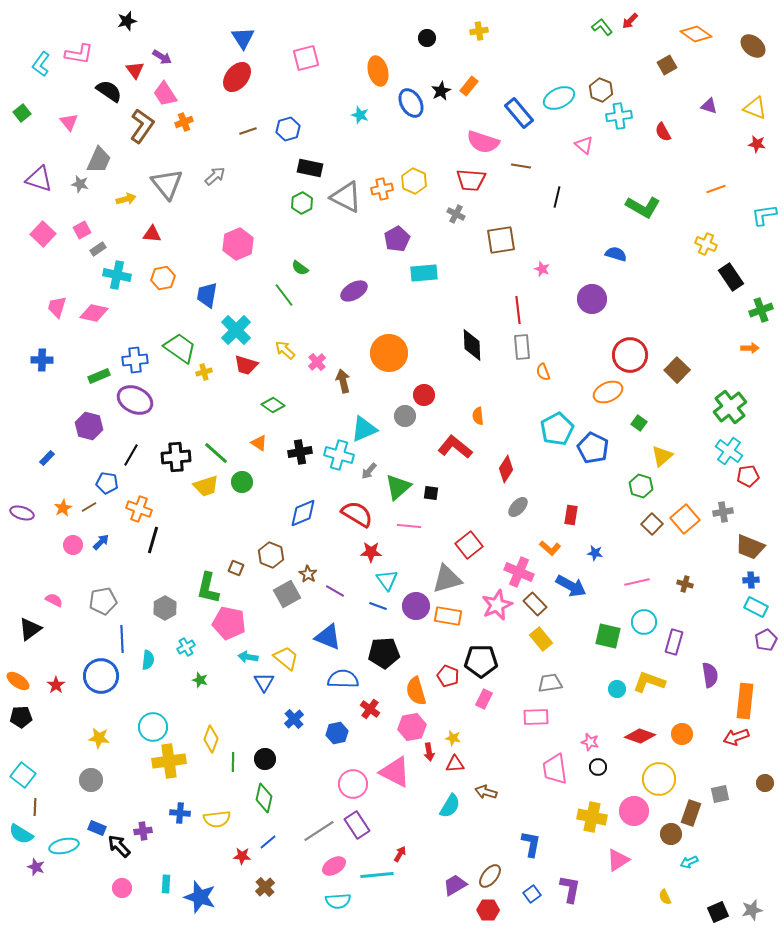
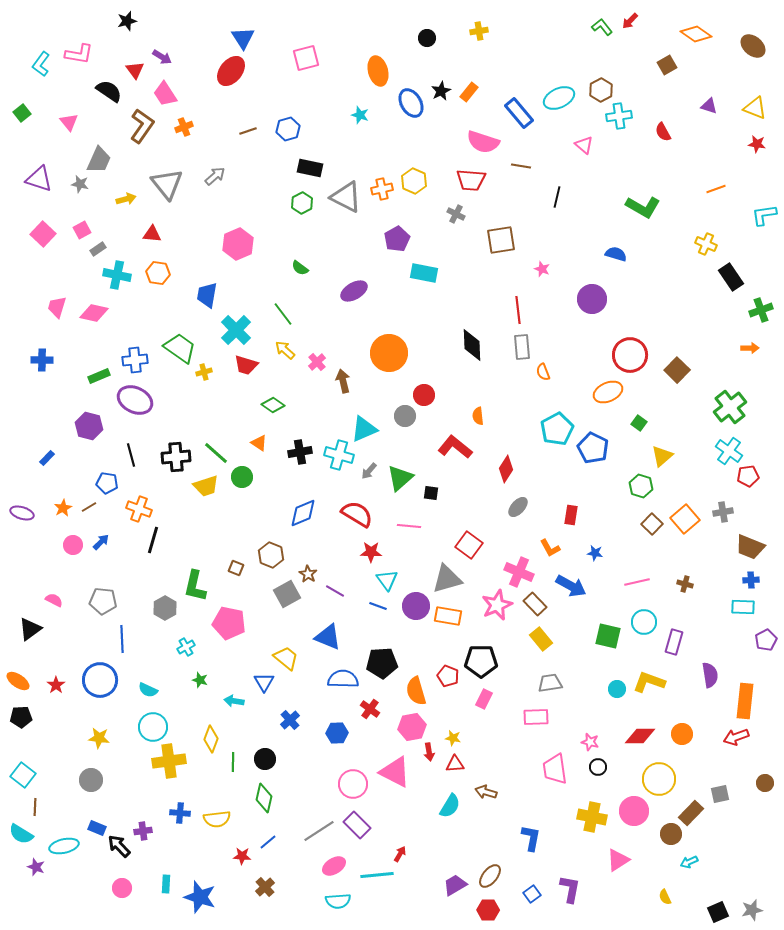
red ellipse at (237, 77): moved 6 px left, 6 px up
orange rectangle at (469, 86): moved 6 px down
brown hexagon at (601, 90): rotated 10 degrees clockwise
orange cross at (184, 122): moved 5 px down
cyan rectangle at (424, 273): rotated 16 degrees clockwise
orange hexagon at (163, 278): moved 5 px left, 5 px up; rotated 20 degrees clockwise
green line at (284, 295): moved 1 px left, 19 px down
black line at (131, 455): rotated 45 degrees counterclockwise
green circle at (242, 482): moved 5 px up
green triangle at (398, 487): moved 2 px right, 9 px up
red square at (469, 545): rotated 16 degrees counterclockwise
orange L-shape at (550, 548): rotated 20 degrees clockwise
green L-shape at (208, 588): moved 13 px left, 2 px up
gray pentagon at (103, 601): rotated 16 degrees clockwise
cyan rectangle at (756, 607): moved 13 px left; rotated 25 degrees counterclockwise
black pentagon at (384, 653): moved 2 px left, 10 px down
cyan arrow at (248, 657): moved 14 px left, 44 px down
cyan semicircle at (148, 660): moved 30 px down; rotated 108 degrees clockwise
blue circle at (101, 676): moved 1 px left, 4 px down
blue cross at (294, 719): moved 4 px left, 1 px down
blue hexagon at (337, 733): rotated 10 degrees clockwise
red diamond at (640, 736): rotated 20 degrees counterclockwise
brown rectangle at (691, 813): rotated 25 degrees clockwise
purple rectangle at (357, 825): rotated 12 degrees counterclockwise
blue L-shape at (531, 844): moved 6 px up
